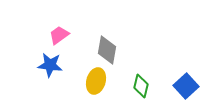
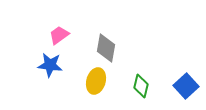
gray diamond: moved 1 px left, 2 px up
